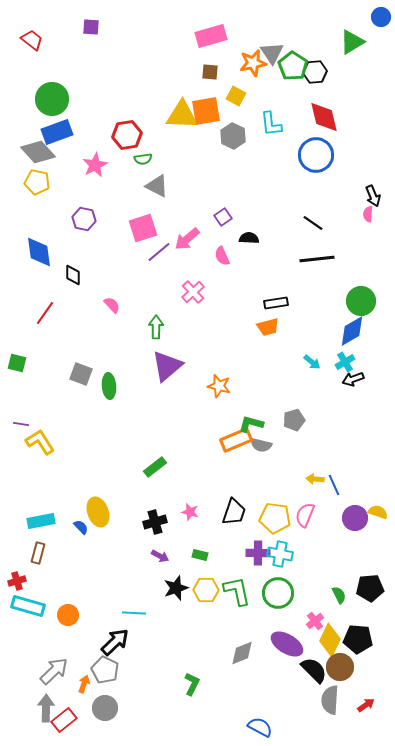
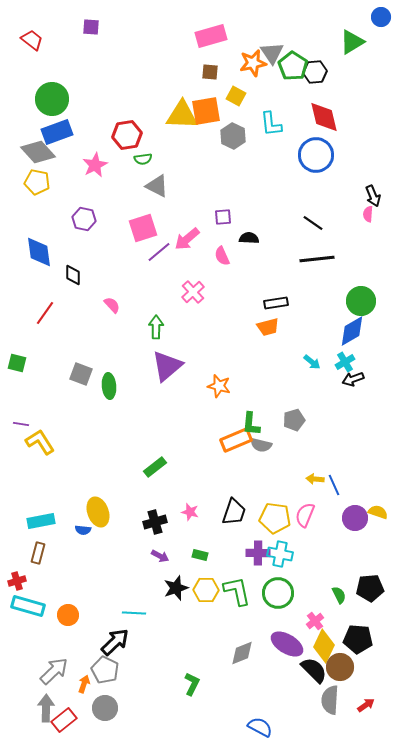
purple square at (223, 217): rotated 30 degrees clockwise
green L-shape at (251, 424): rotated 100 degrees counterclockwise
blue semicircle at (81, 527): moved 2 px right, 3 px down; rotated 140 degrees clockwise
yellow diamond at (330, 640): moved 6 px left, 6 px down
